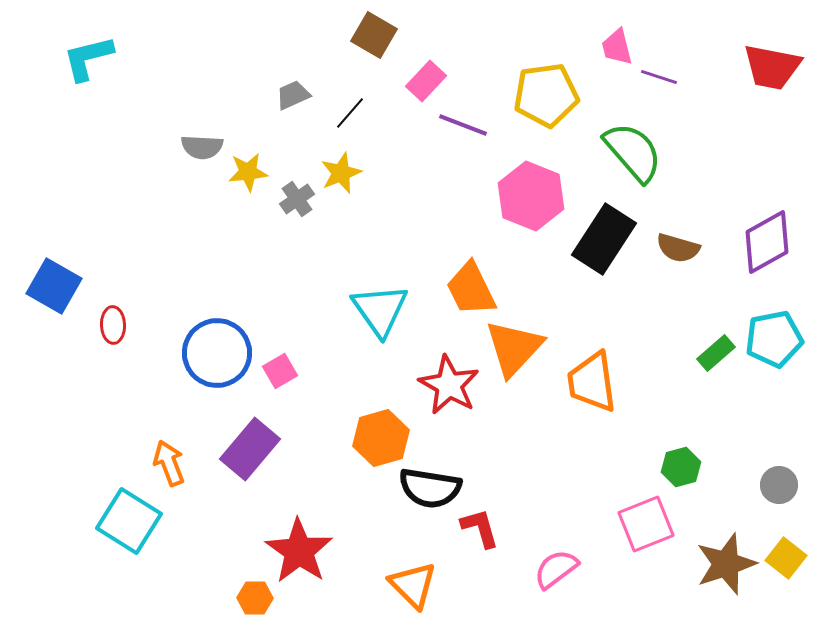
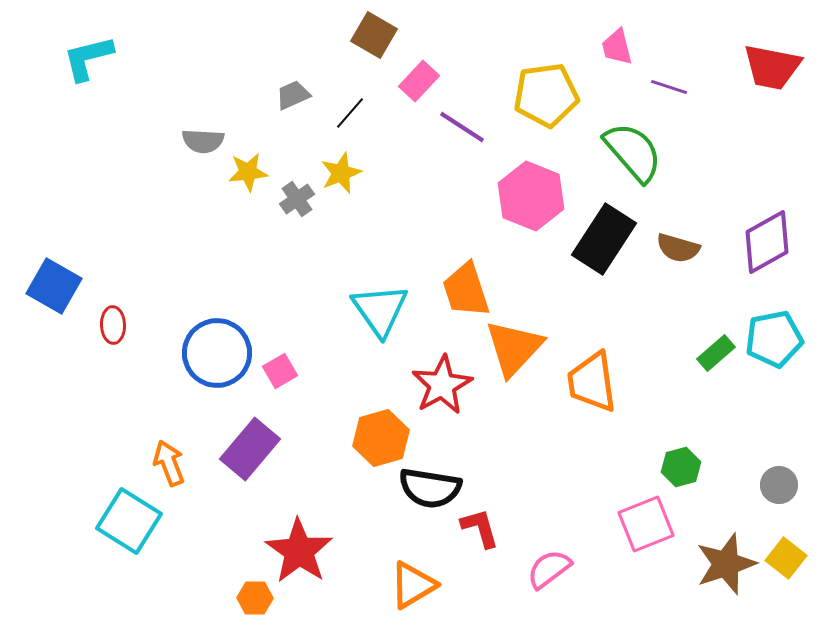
purple line at (659, 77): moved 10 px right, 10 px down
pink rectangle at (426, 81): moved 7 px left
purple line at (463, 125): moved 1 px left, 2 px down; rotated 12 degrees clockwise
gray semicircle at (202, 147): moved 1 px right, 6 px up
orange trapezoid at (471, 289): moved 5 px left, 1 px down; rotated 8 degrees clockwise
red star at (449, 385): moved 7 px left; rotated 14 degrees clockwise
pink semicircle at (556, 569): moved 7 px left
orange triangle at (413, 585): rotated 44 degrees clockwise
